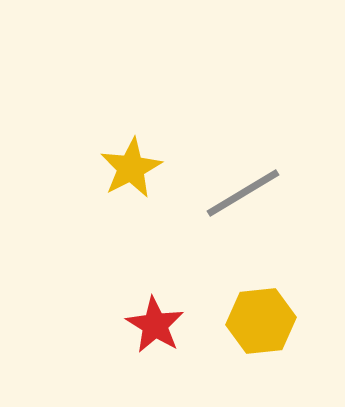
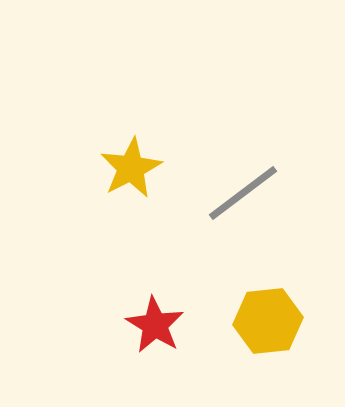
gray line: rotated 6 degrees counterclockwise
yellow hexagon: moved 7 px right
